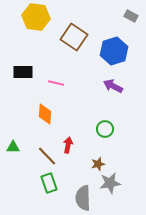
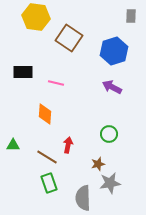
gray rectangle: rotated 64 degrees clockwise
brown square: moved 5 px left, 1 px down
purple arrow: moved 1 px left, 1 px down
green circle: moved 4 px right, 5 px down
green triangle: moved 2 px up
brown line: moved 1 px down; rotated 15 degrees counterclockwise
